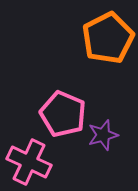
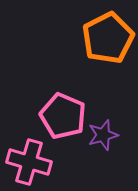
pink pentagon: moved 2 px down
pink cross: rotated 9 degrees counterclockwise
